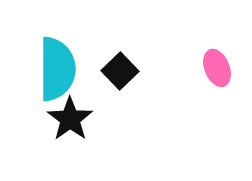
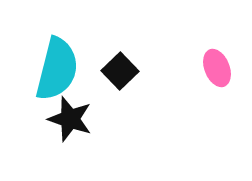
cyan semicircle: rotated 14 degrees clockwise
black star: rotated 18 degrees counterclockwise
